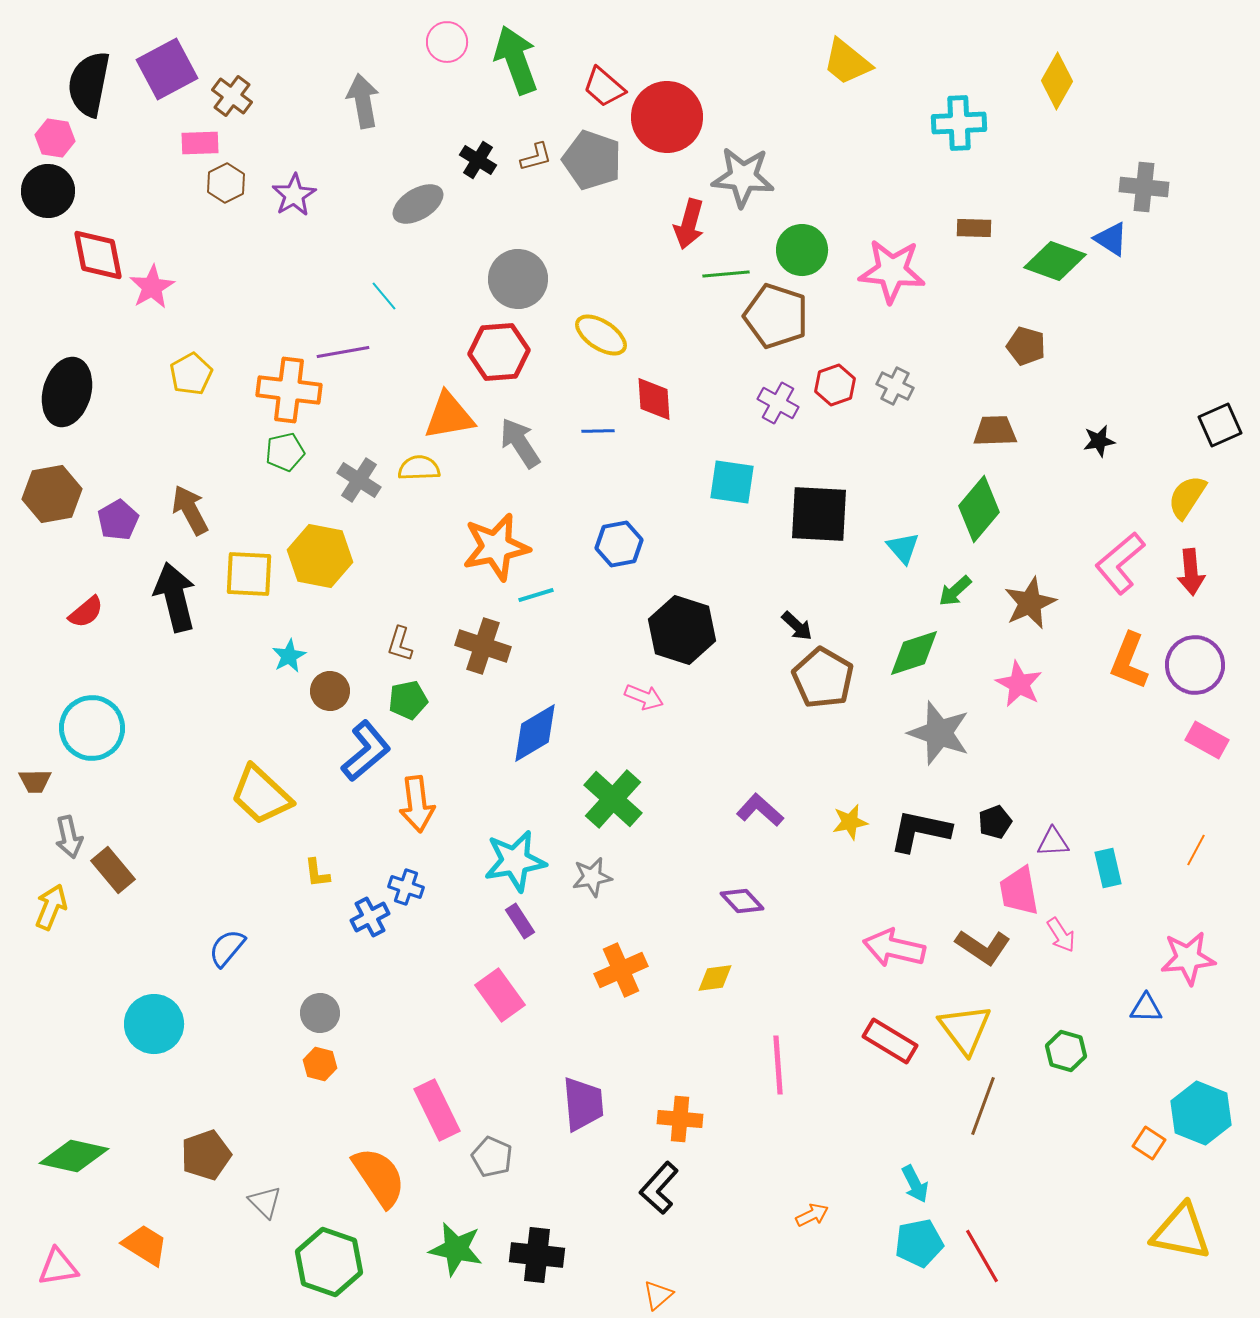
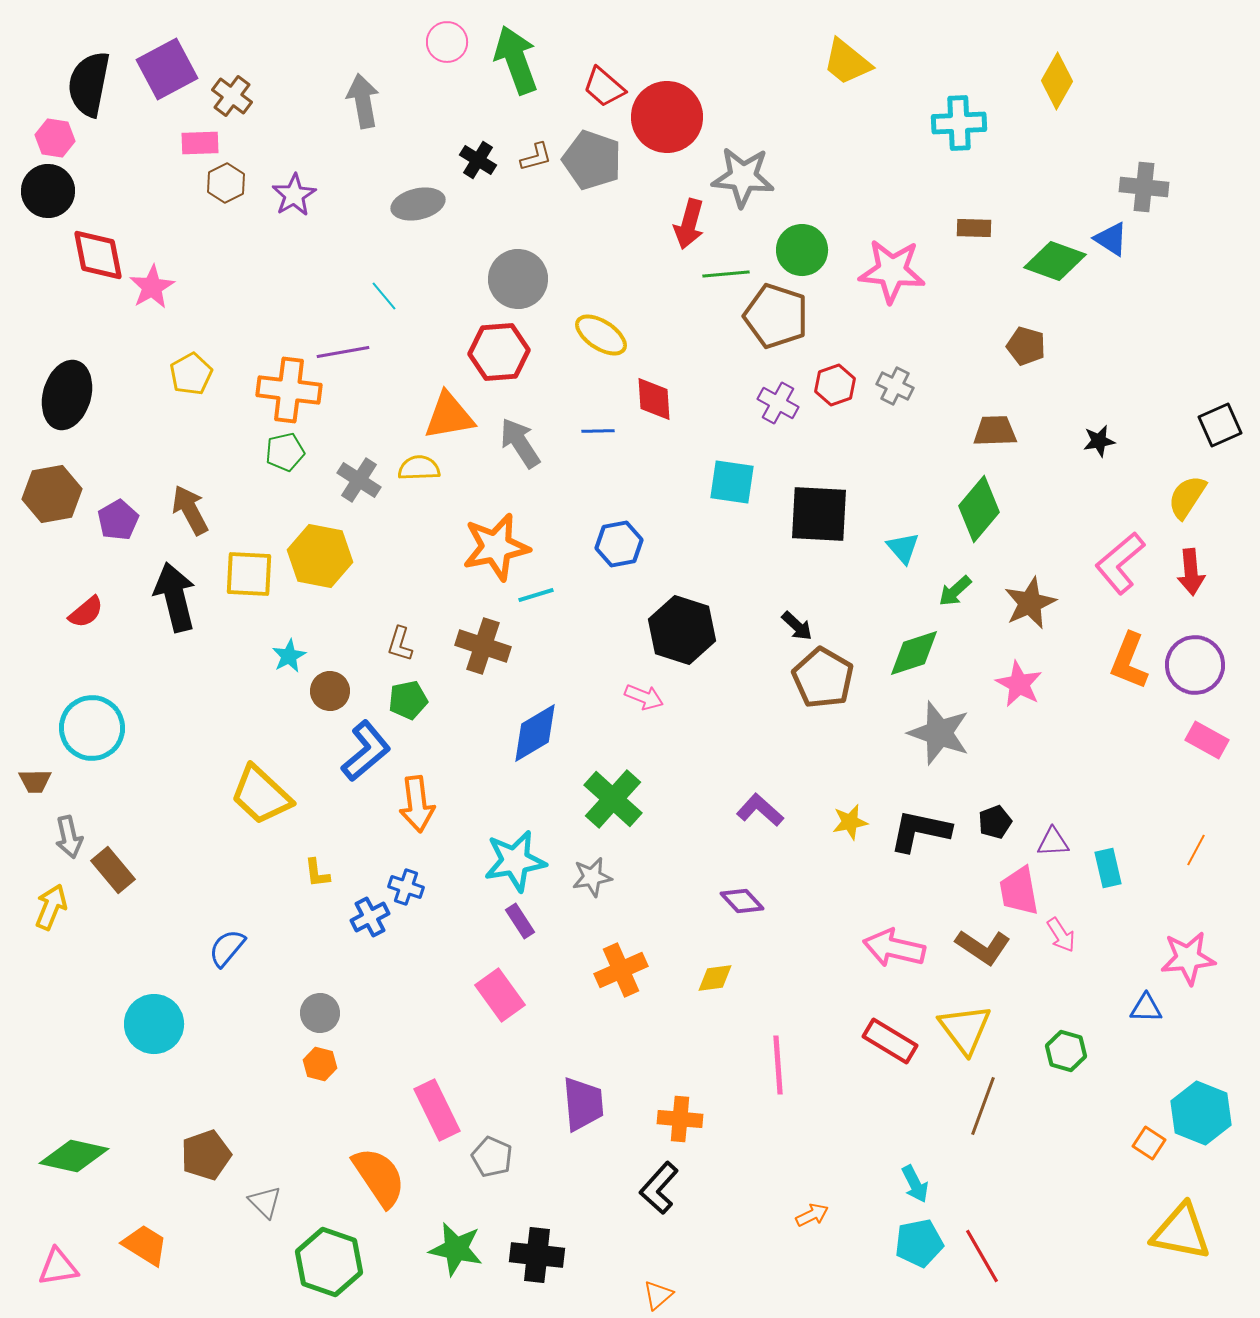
gray ellipse at (418, 204): rotated 18 degrees clockwise
black ellipse at (67, 392): moved 3 px down
